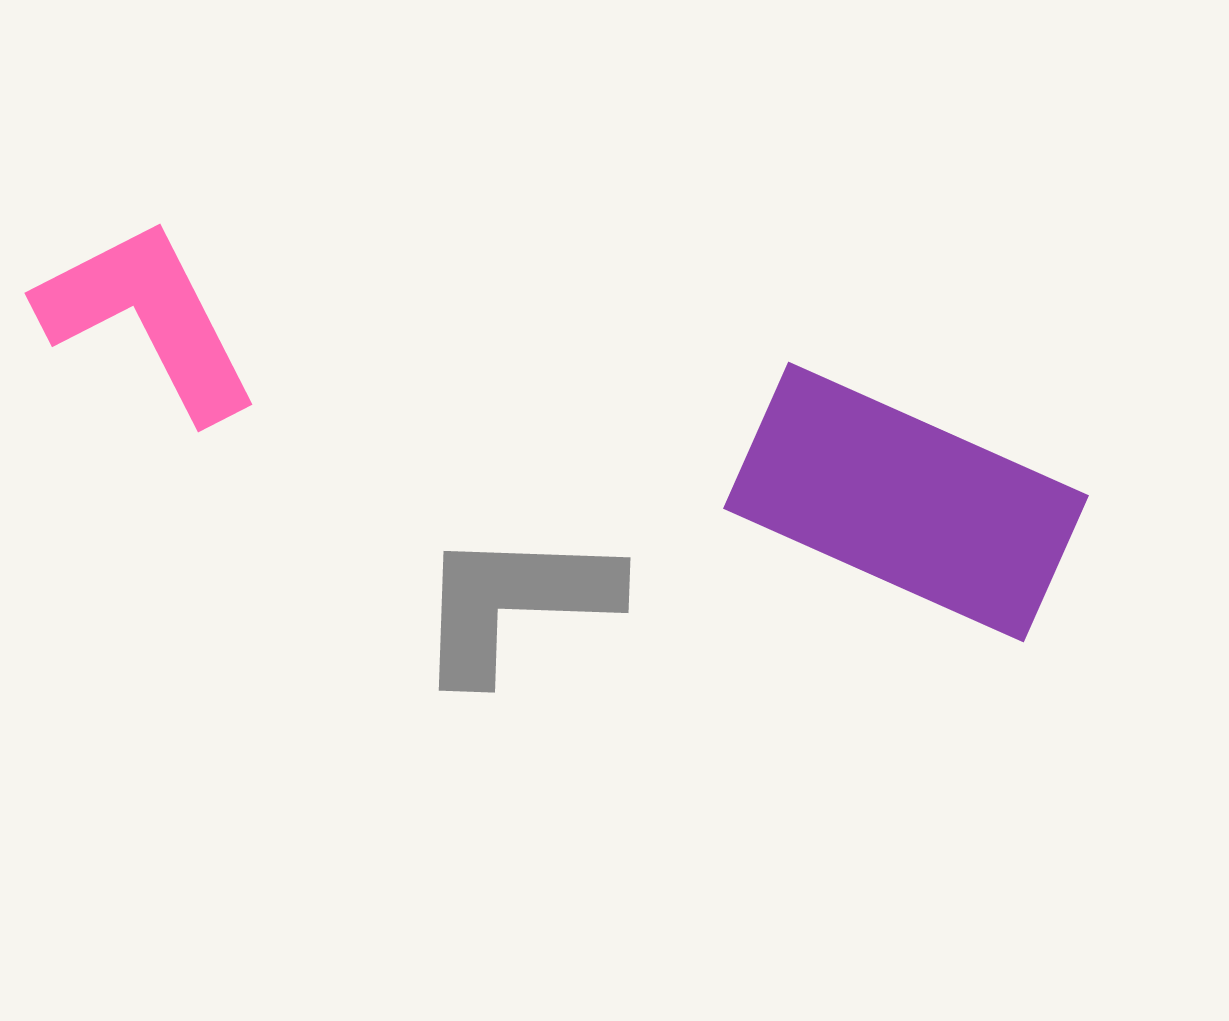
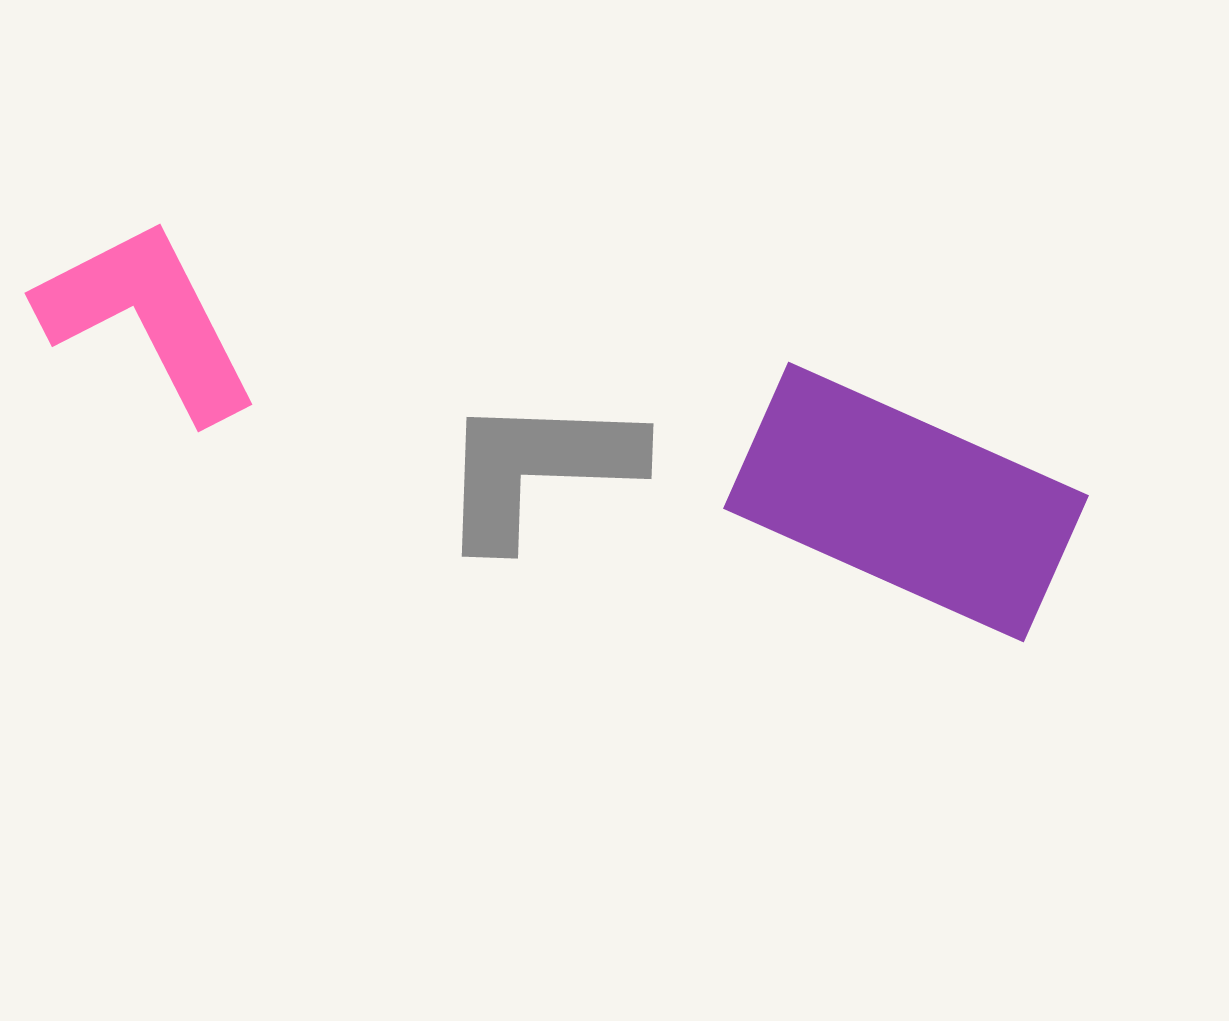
gray L-shape: moved 23 px right, 134 px up
